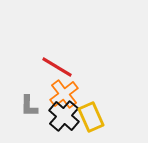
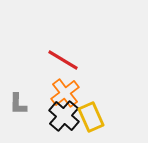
red line: moved 6 px right, 7 px up
orange cross: moved 1 px right, 1 px up
gray L-shape: moved 11 px left, 2 px up
